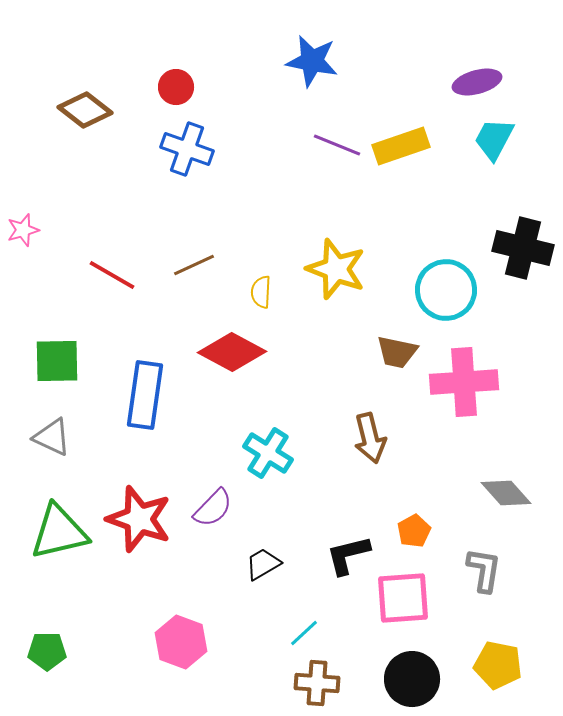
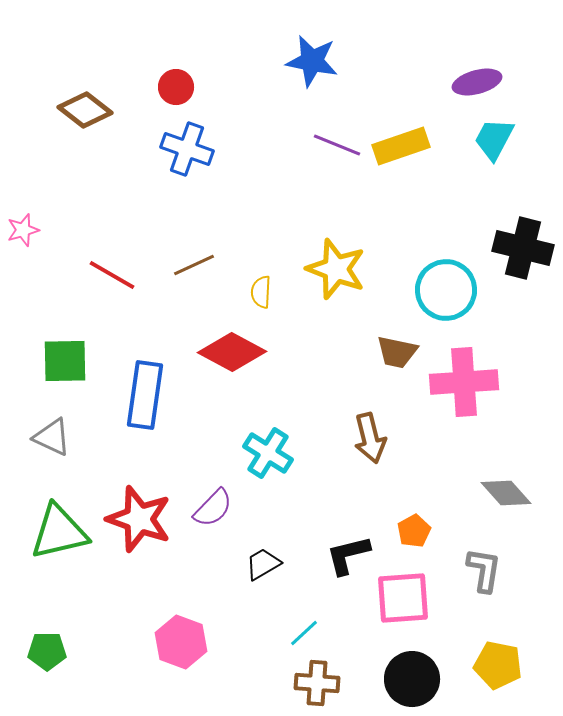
green square: moved 8 px right
